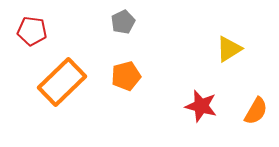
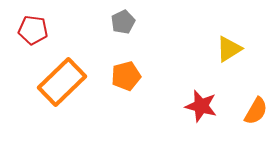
red pentagon: moved 1 px right, 1 px up
